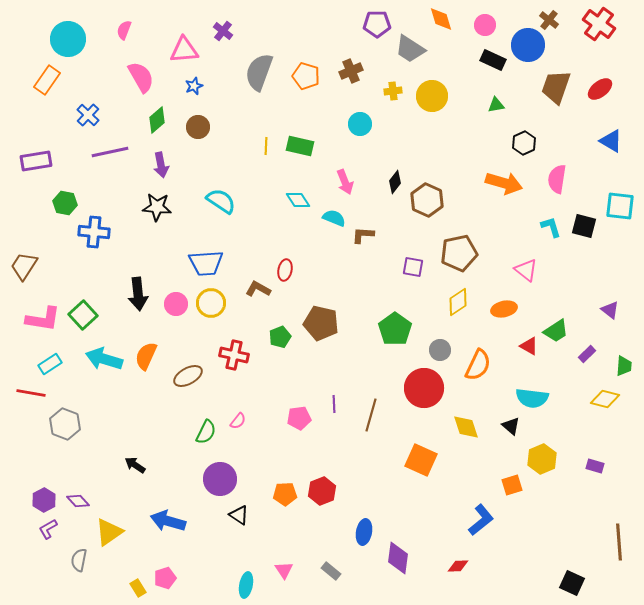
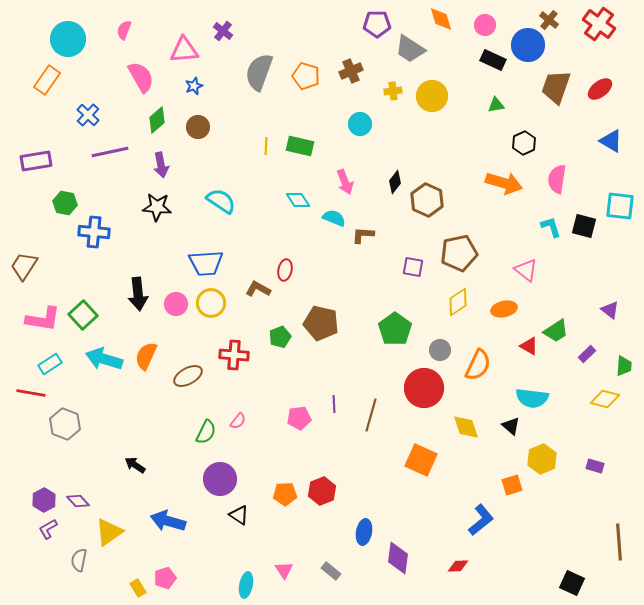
red cross at (234, 355): rotated 8 degrees counterclockwise
